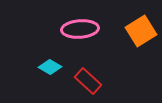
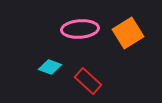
orange square: moved 13 px left, 2 px down
cyan diamond: rotated 10 degrees counterclockwise
